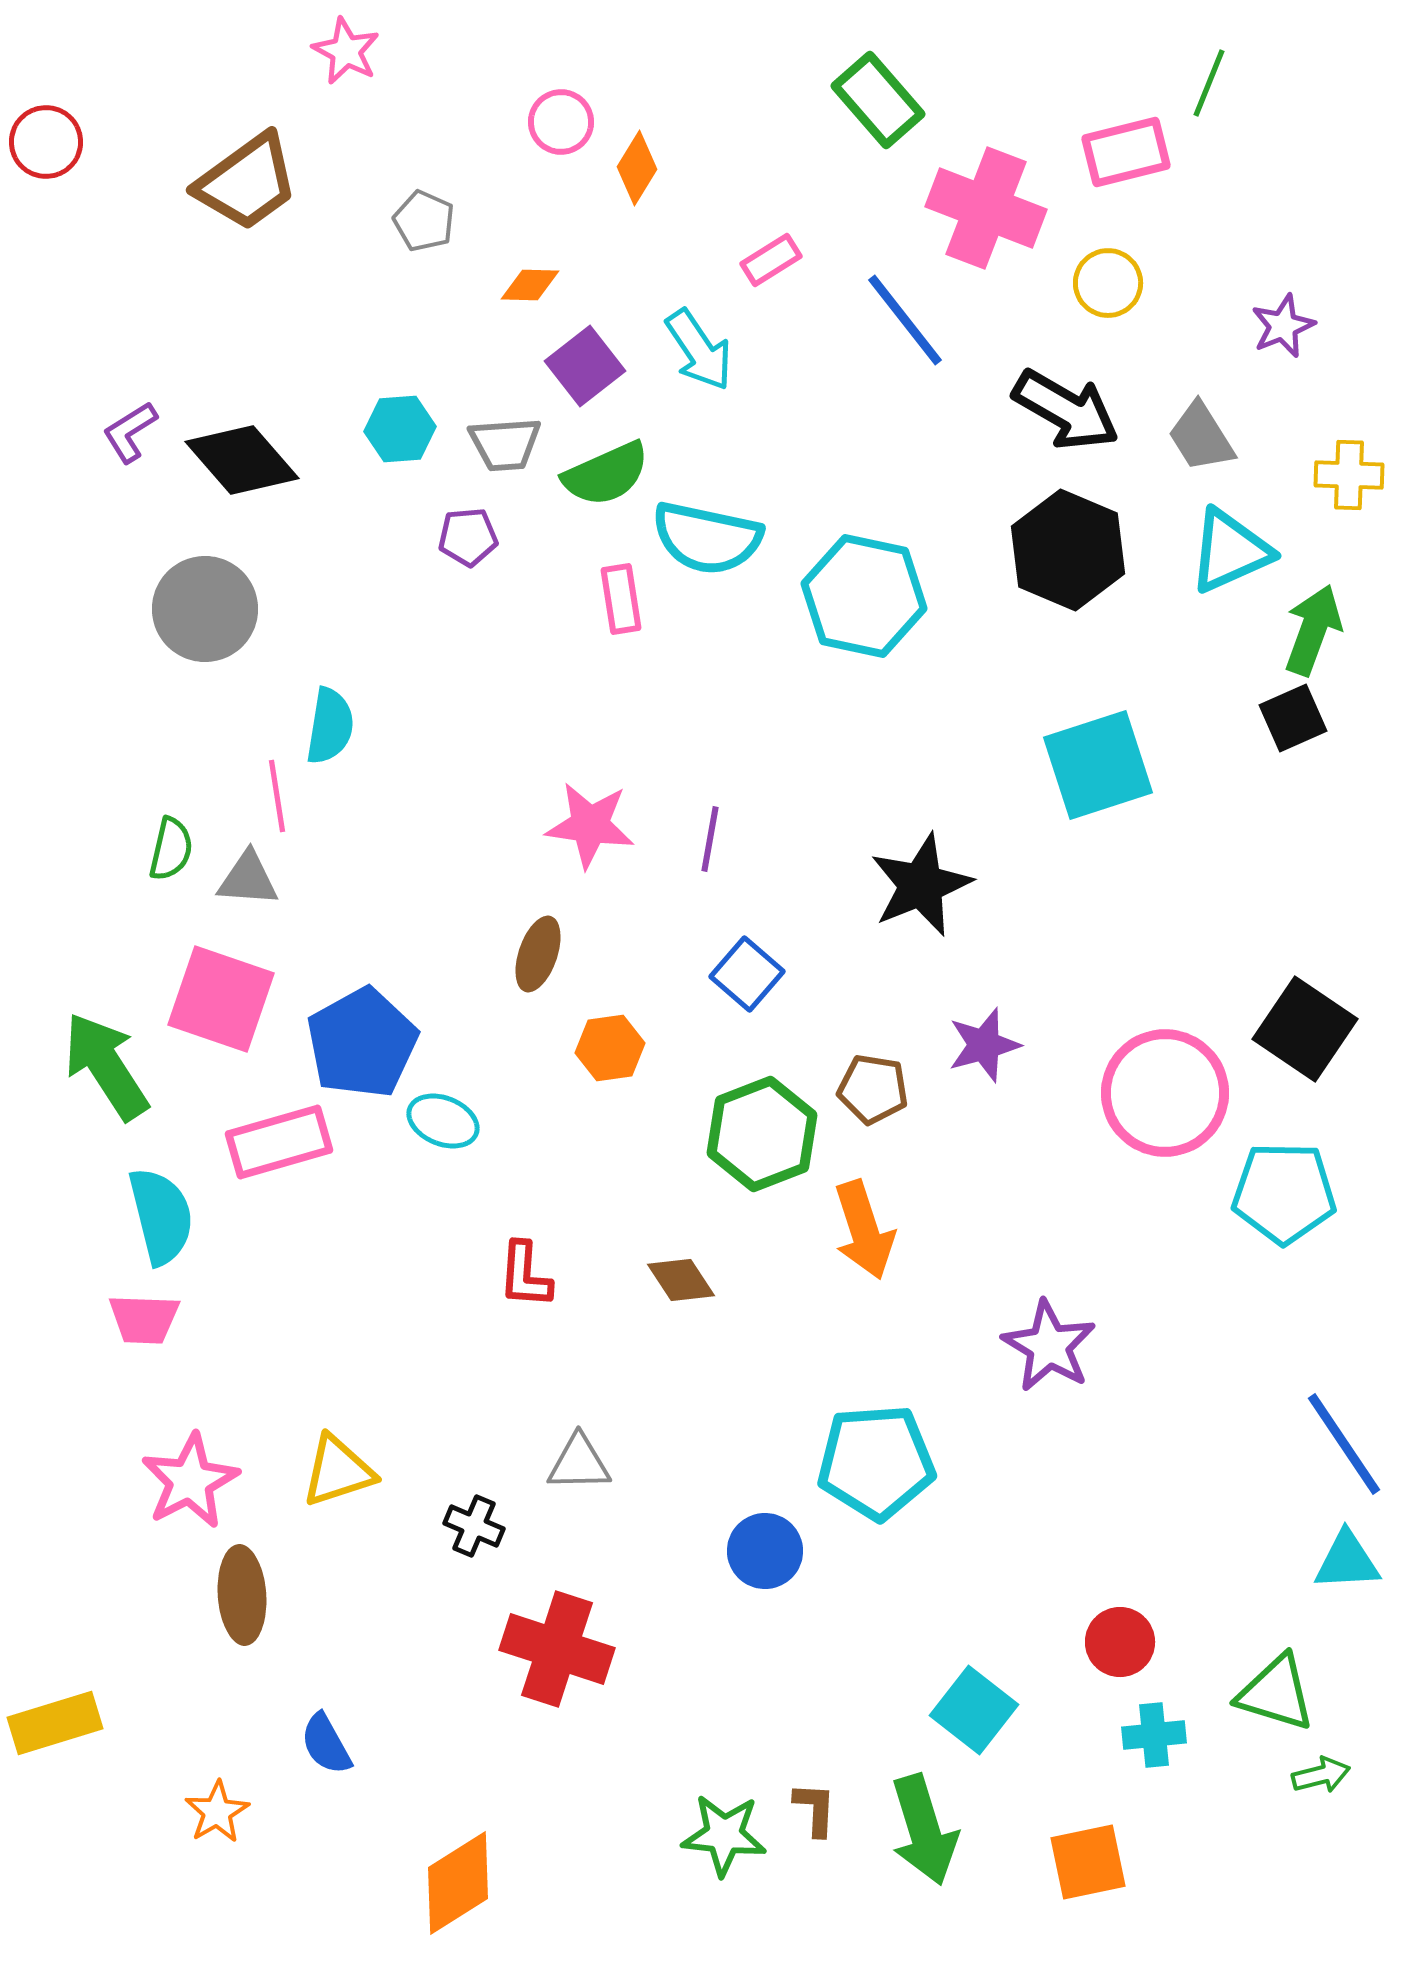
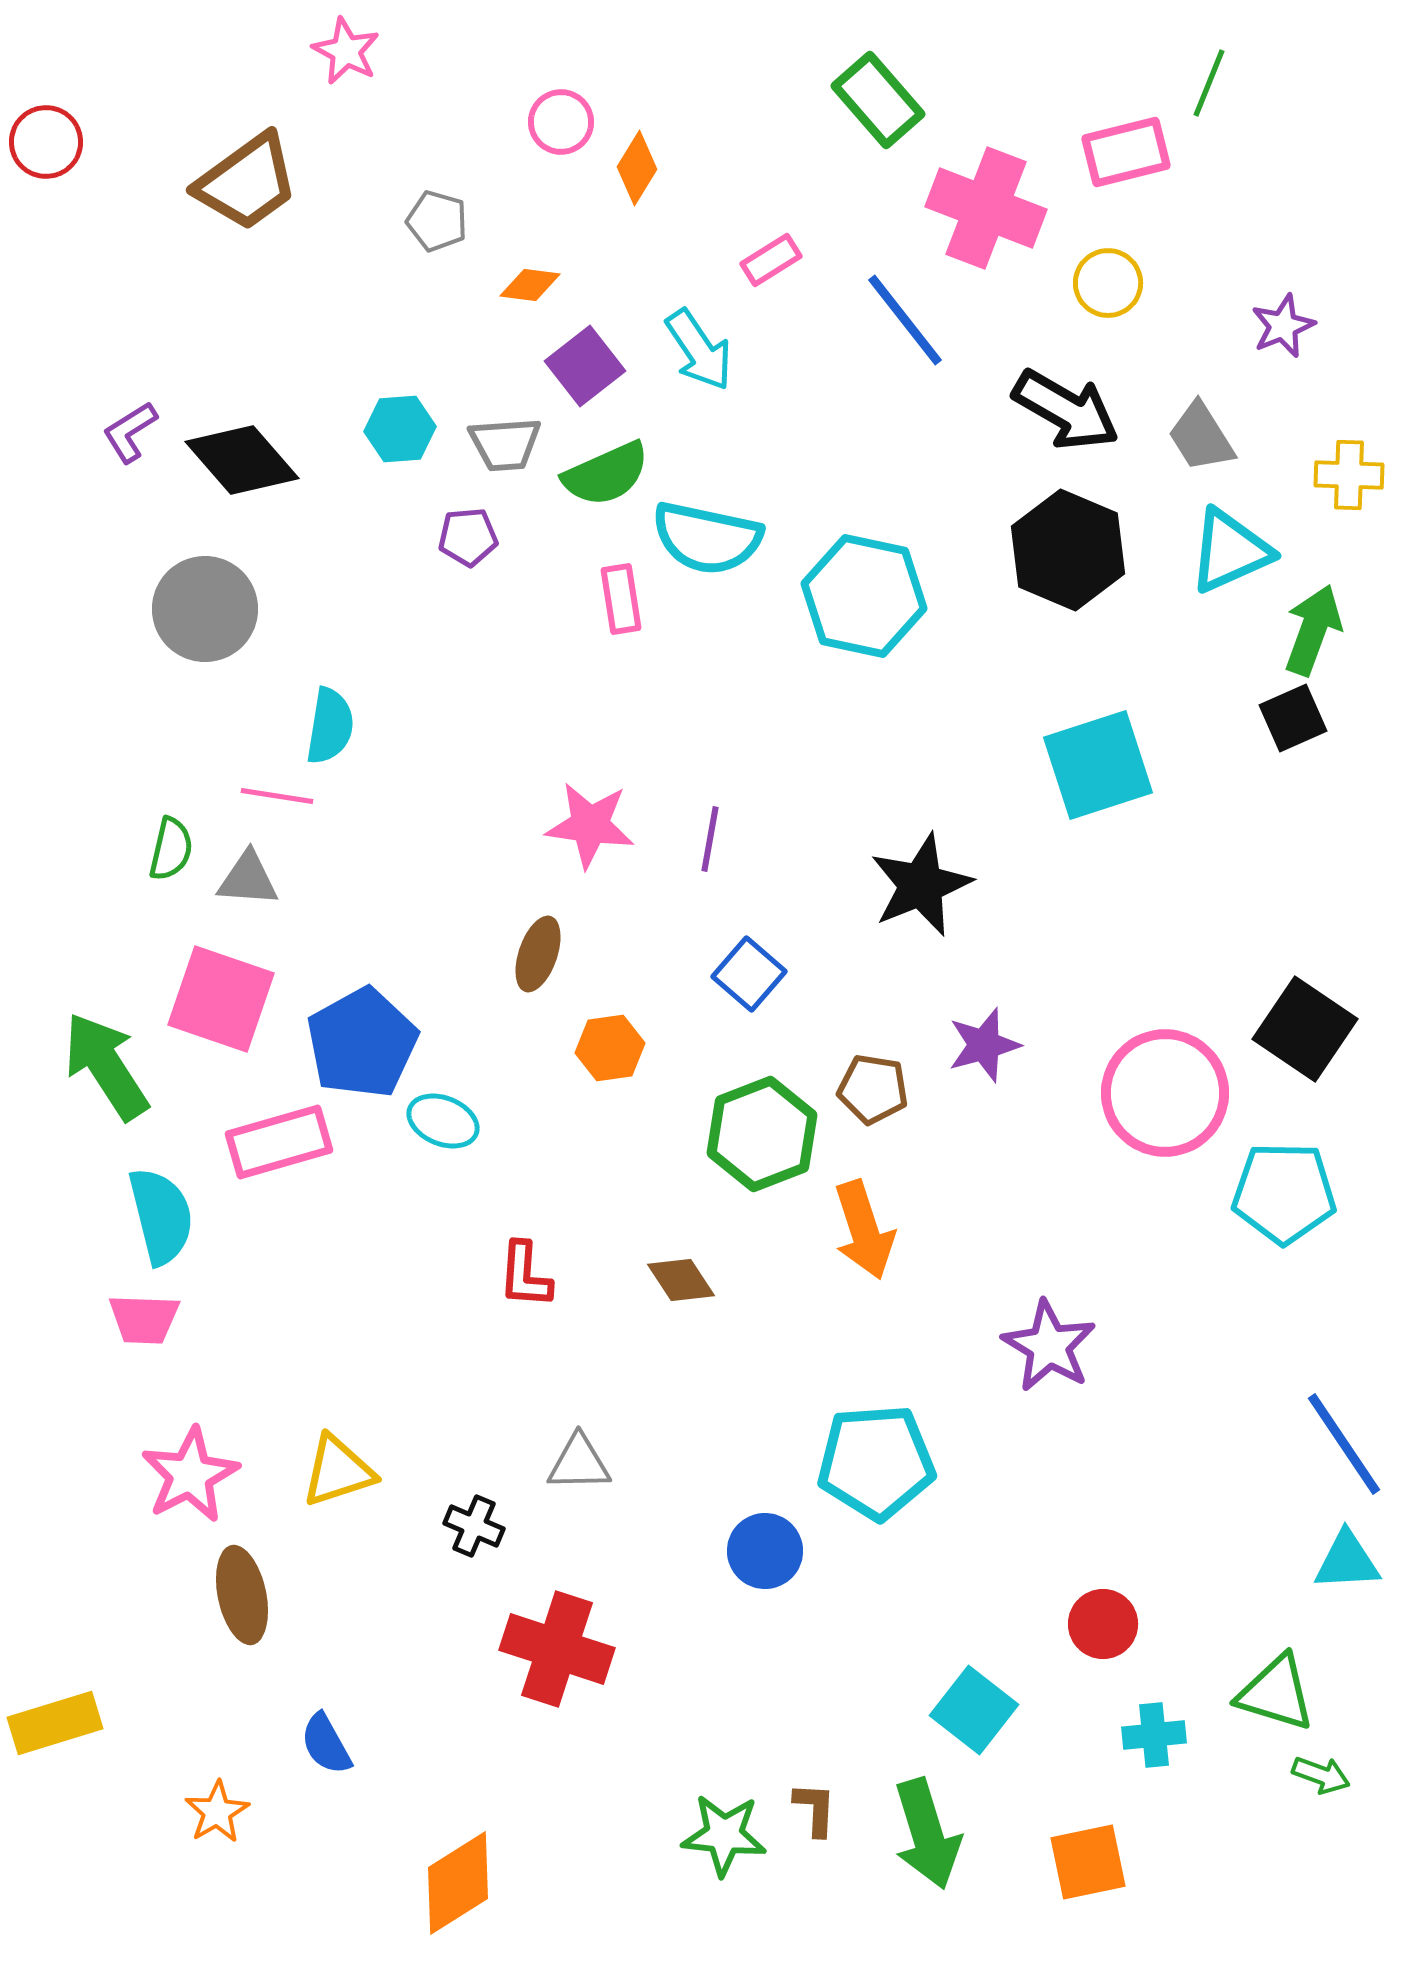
gray pentagon at (424, 221): moved 13 px right; rotated 8 degrees counterclockwise
orange diamond at (530, 285): rotated 6 degrees clockwise
pink line at (277, 796): rotated 72 degrees counterclockwise
blue square at (747, 974): moved 2 px right
pink star at (190, 1481): moved 6 px up
brown ellipse at (242, 1595): rotated 8 degrees counterclockwise
red circle at (1120, 1642): moved 17 px left, 18 px up
green arrow at (1321, 1775): rotated 34 degrees clockwise
green arrow at (924, 1830): moved 3 px right, 4 px down
